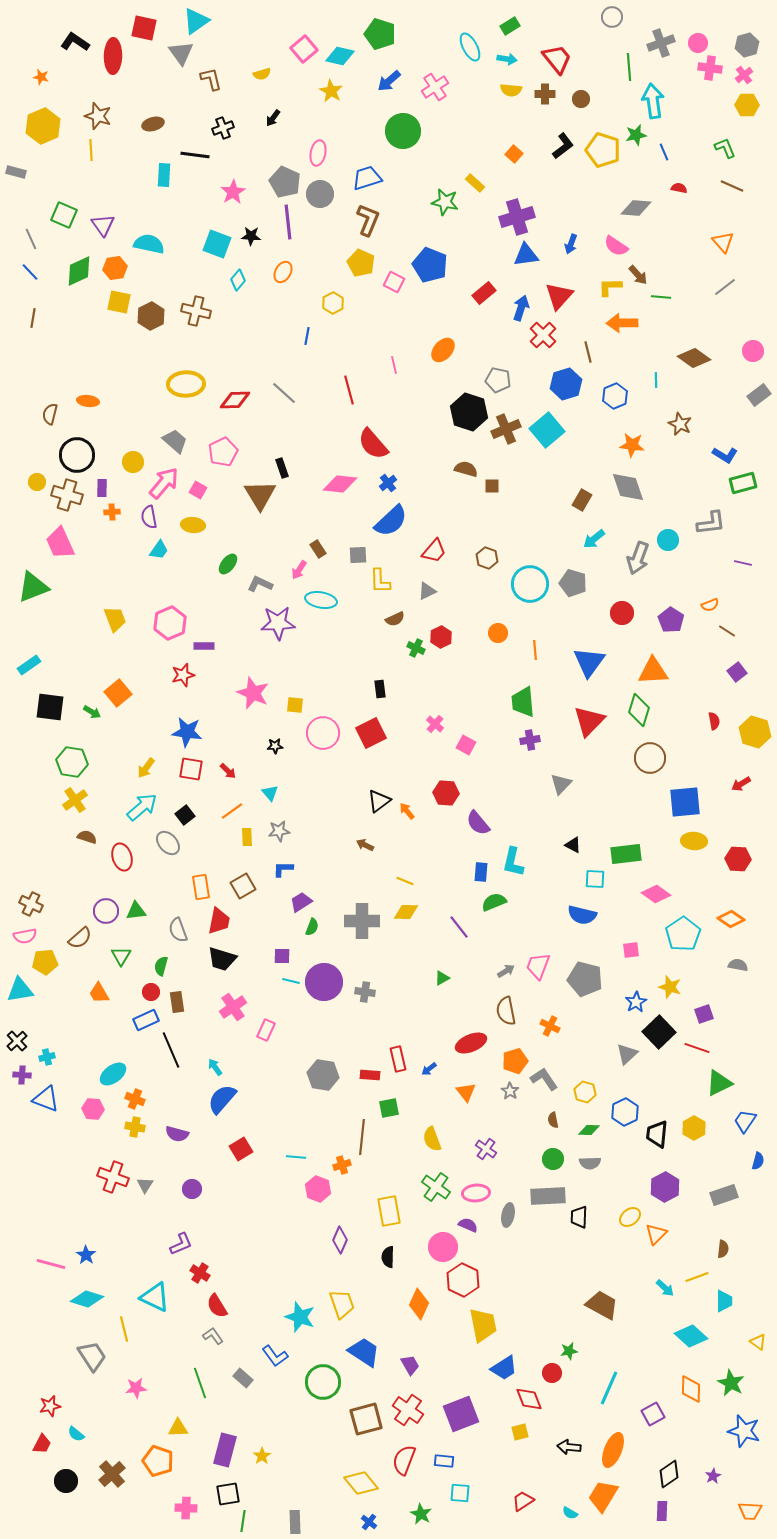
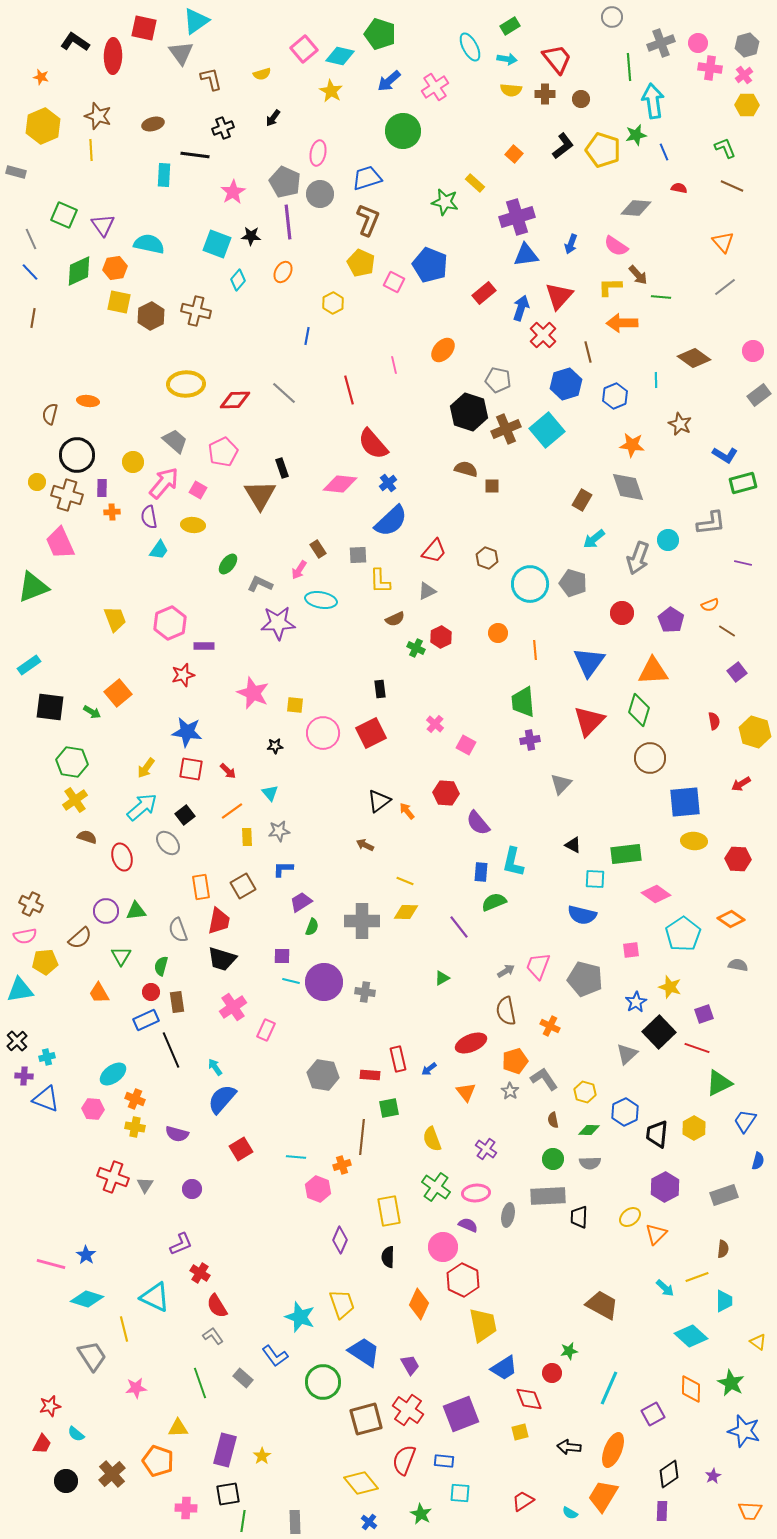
purple cross at (22, 1075): moved 2 px right, 1 px down
